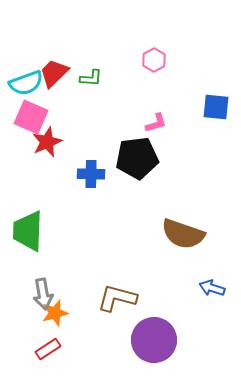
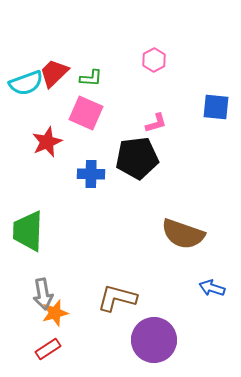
pink square: moved 55 px right, 4 px up
